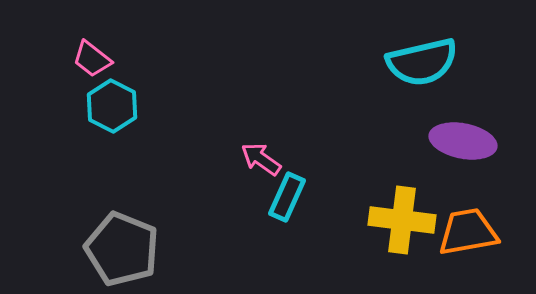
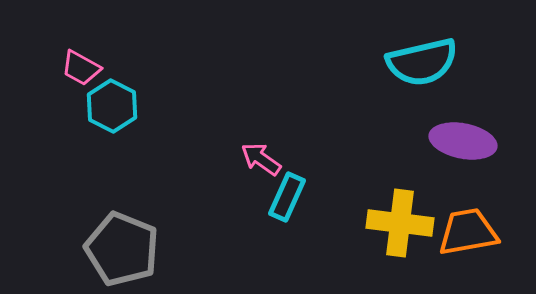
pink trapezoid: moved 11 px left, 9 px down; rotated 9 degrees counterclockwise
yellow cross: moved 2 px left, 3 px down
